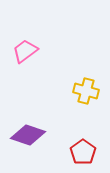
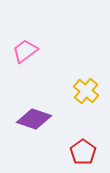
yellow cross: rotated 25 degrees clockwise
purple diamond: moved 6 px right, 16 px up
